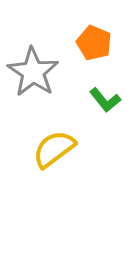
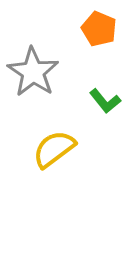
orange pentagon: moved 5 px right, 14 px up
green L-shape: moved 1 px down
